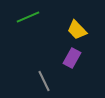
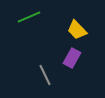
green line: moved 1 px right
gray line: moved 1 px right, 6 px up
